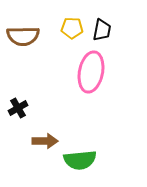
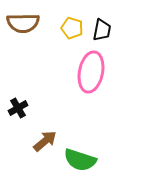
yellow pentagon: rotated 15 degrees clockwise
brown semicircle: moved 13 px up
brown arrow: rotated 40 degrees counterclockwise
green semicircle: rotated 24 degrees clockwise
